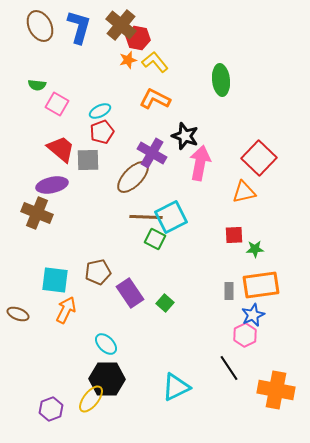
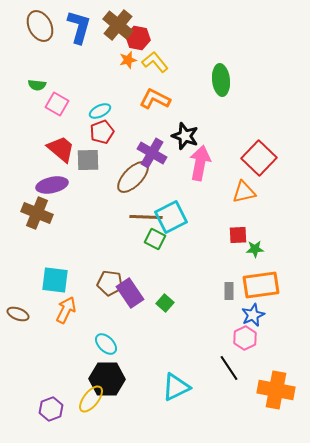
brown cross at (121, 25): moved 3 px left
red square at (234, 235): moved 4 px right
brown pentagon at (98, 272): moved 12 px right, 11 px down; rotated 20 degrees clockwise
pink hexagon at (245, 335): moved 3 px down
